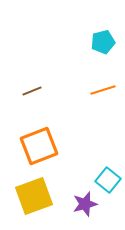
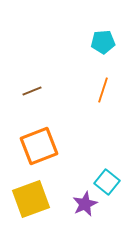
cyan pentagon: rotated 10 degrees clockwise
orange line: rotated 55 degrees counterclockwise
cyan square: moved 1 px left, 2 px down
yellow square: moved 3 px left, 3 px down
purple star: rotated 10 degrees counterclockwise
